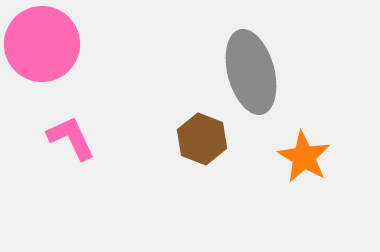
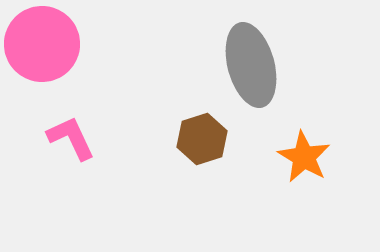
gray ellipse: moved 7 px up
brown hexagon: rotated 21 degrees clockwise
